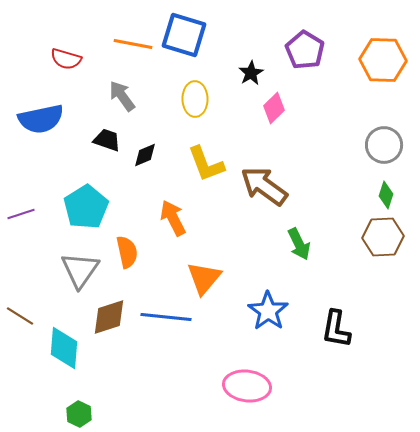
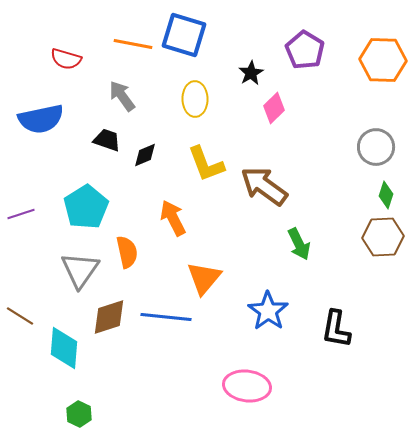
gray circle: moved 8 px left, 2 px down
